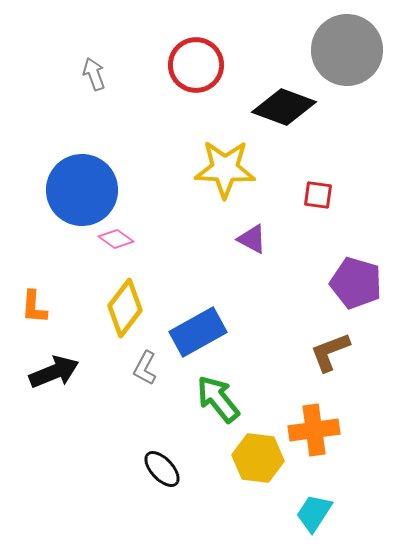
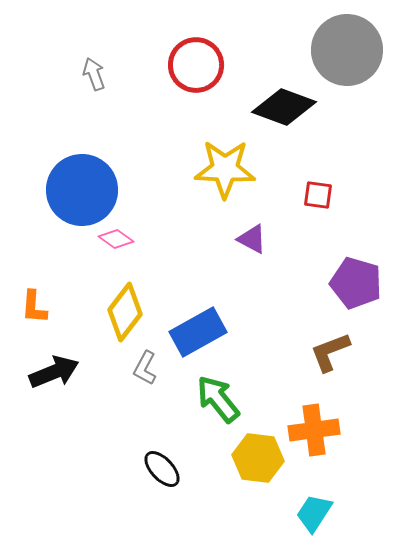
yellow diamond: moved 4 px down
